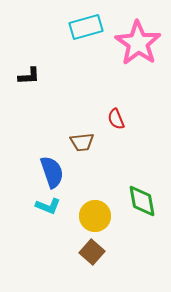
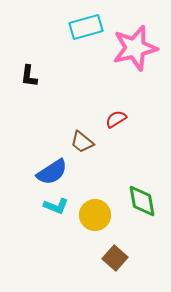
pink star: moved 3 px left, 5 px down; rotated 24 degrees clockwise
black L-shape: rotated 100 degrees clockwise
red semicircle: rotated 80 degrees clockwise
brown trapezoid: rotated 45 degrees clockwise
blue semicircle: rotated 76 degrees clockwise
cyan L-shape: moved 8 px right
yellow circle: moved 1 px up
brown square: moved 23 px right, 6 px down
